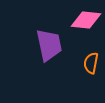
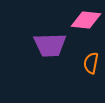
purple trapezoid: moved 1 px right; rotated 100 degrees clockwise
